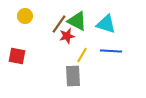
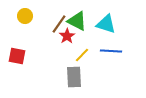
red star: rotated 21 degrees counterclockwise
yellow line: rotated 14 degrees clockwise
gray rectangle: moved 1 px right, 1 px down
